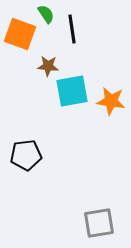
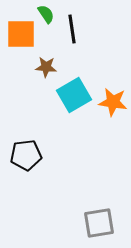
orange square: moved 1 px right; rotated 20 degrees counterclockwise
brown star: moved 2 px left, 1 px down
cyan square: moved 2 px right, 4 px down; rotated 20 degrees counterclockwise
orange star: moved 2 px right, 1 px down
